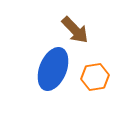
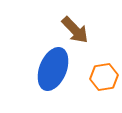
orange hexagon: moved 9 px right
